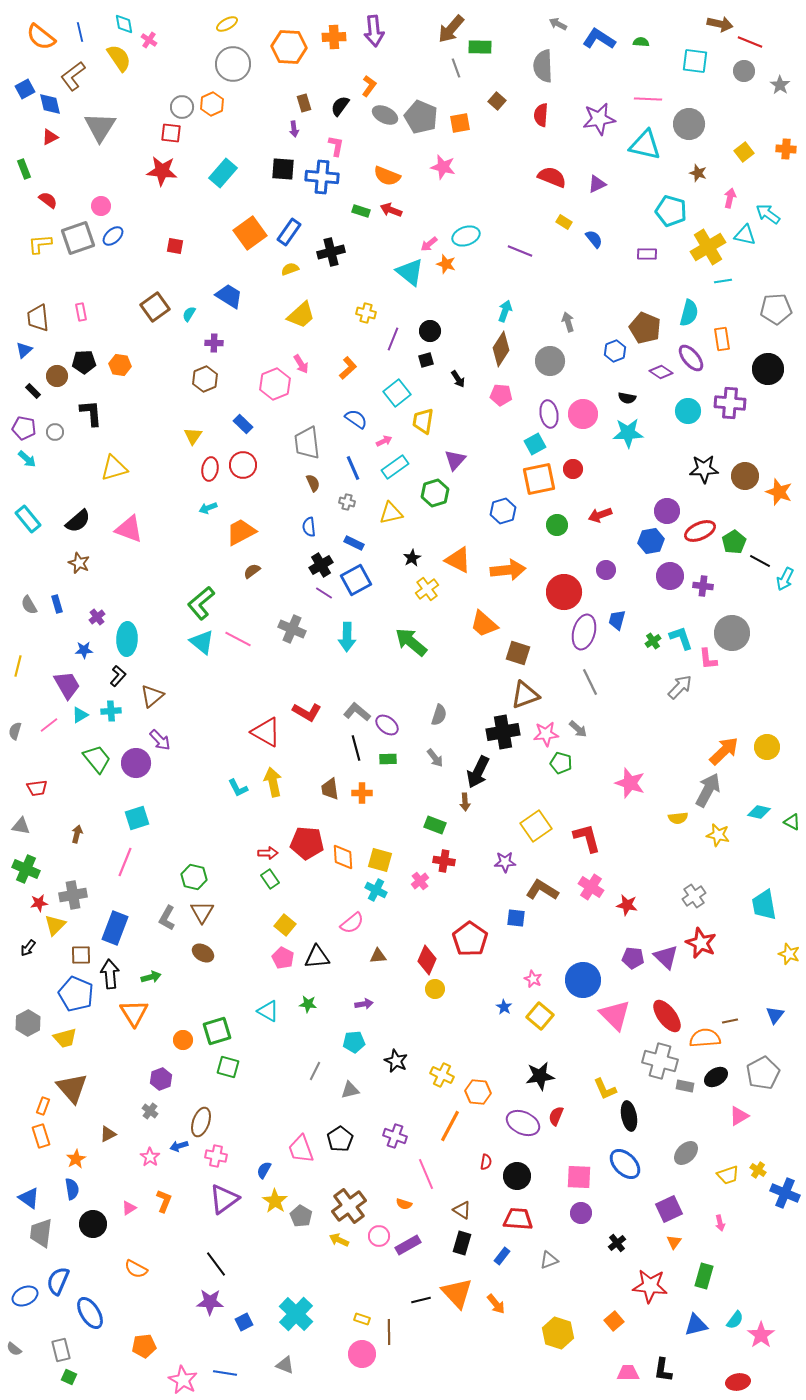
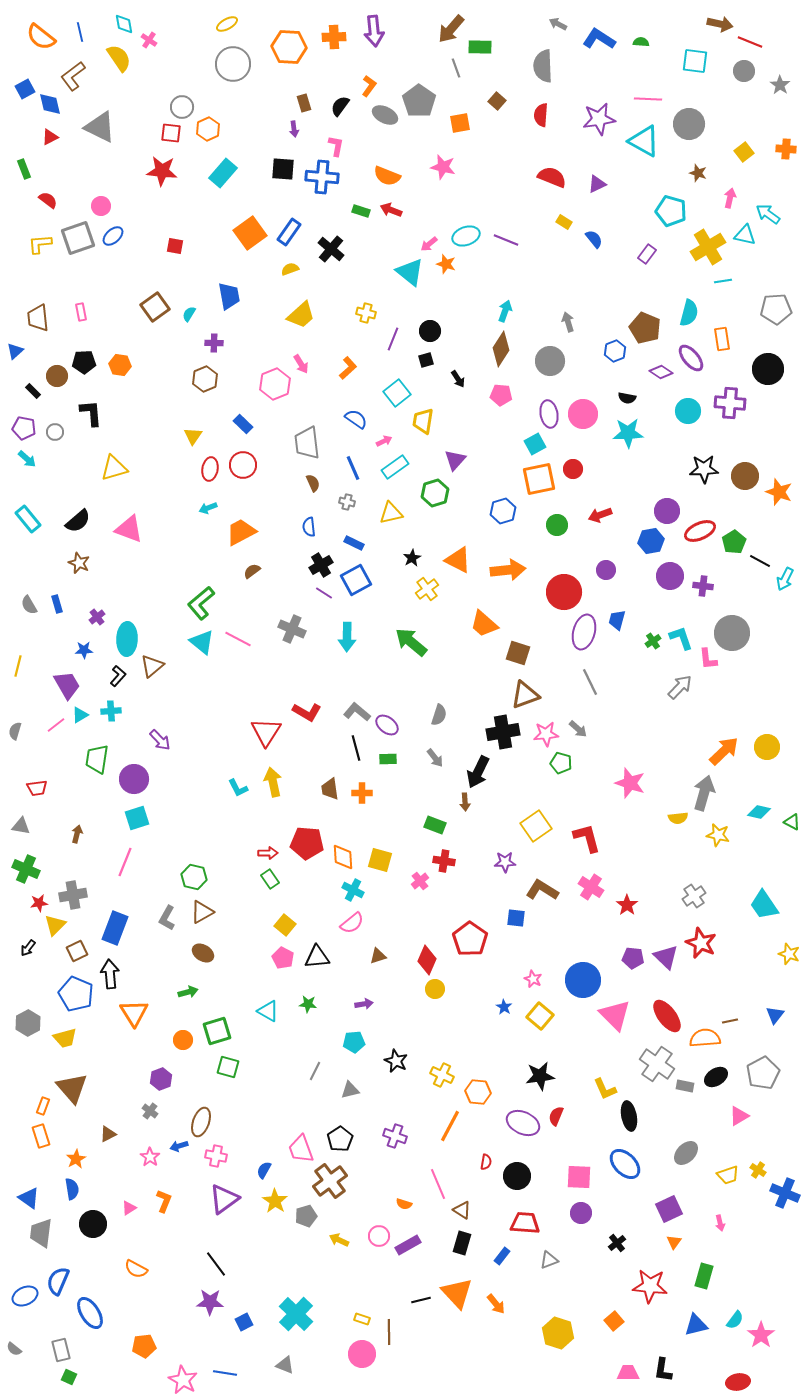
orange hexagon at (212, 104): moved 4 px left, 25 px down
gray pentagon at (421, 117): moved 2 px left, 16 px up; rotated 12 degrees clockwise
gray triangle at (100, 127): rotated 36 degrees counterclockwise
cyan triangle at (645, 145): moved 1 px left, 4 px up; rotated 16 degrees clockwise
purple line at (520, 251): moved 14 px left, 11 px up
black cross at (331, 252): moved 3 px up; rotated 36 degrees counterclockwise
purple rectangle at (647, 254): rotated 54 degrees counterclockwise
blue trapezoid at (229, 296): rotated 48 degrees clockwise
blue triangle at (24, 350): moved 9 px left, 1 px down
brown triangle at (152, 696): moved 30 px up
pink line at (49, 725): moved 7 px right
red triangle at (266, 732): rotated 32 degrees clockwise
green trapezoid at (97, 759): rotated 132 degrees counterclockwise
purple circle at (136, 763): moved 2 px left, 16 px down
gray arrow at (708, 790): moved 4 px left, 3 px down; rotated 12 degrees counterclockwise
cyan cross at (376, 890): moved 23 px left
red star at (627, 905): rotated 25 degrees clockwise
cyan trapezoid at (764, 905): rotated 24 degrees counterclockwise
brown triangle at (202, 912): rotated 30 degrees clockwise
brown square at (81, 955): moved 4 px left, 4 px up; rotated 25 degrees counterclockwise
brown triangle at (378, 956): rotated 12 degrees counterclockwise
green arrow at (151, 977): moved 37 px right, 15 px down
gray cross at (660, 1061): moved 3 px left, 3 px down; rotated 20 degrees clockwise
pink line at (426, 1174): moved 12 px right, 10 px down
brown cross at (349, 1206): moved 19 px left, 25 px up
gray pentagon at (301, 1216): moved 5 px right; rotated 25 degrees clockwise
red trapezoid at (518, 1219): moved 7 px right, 4 px down
